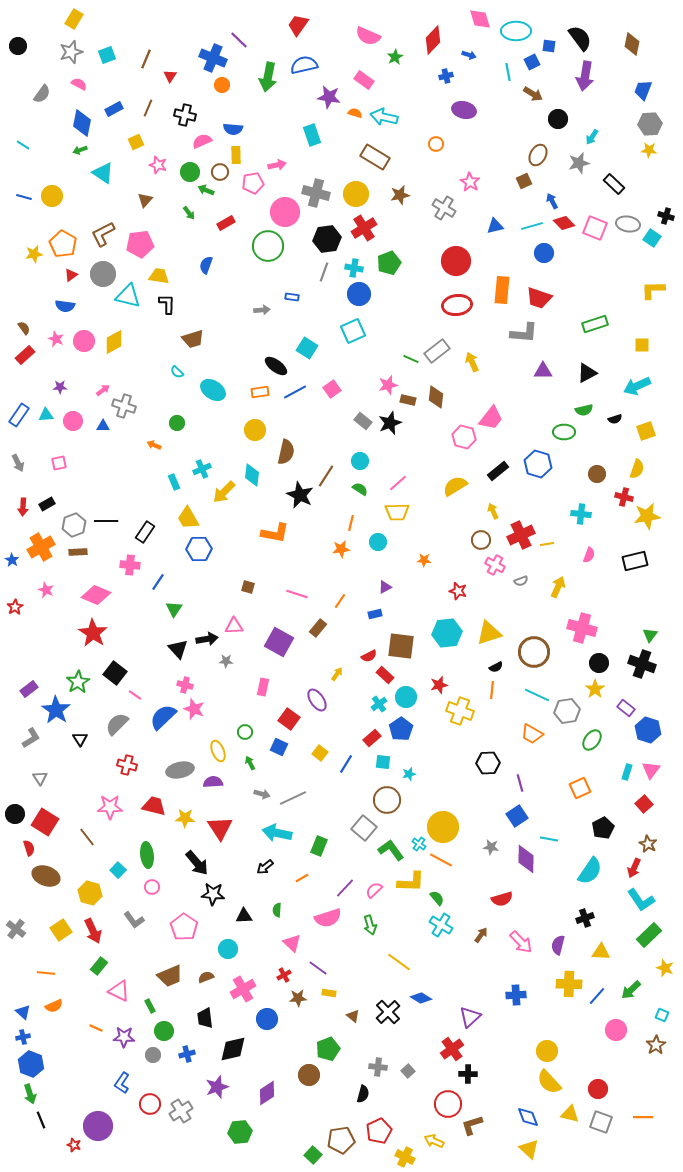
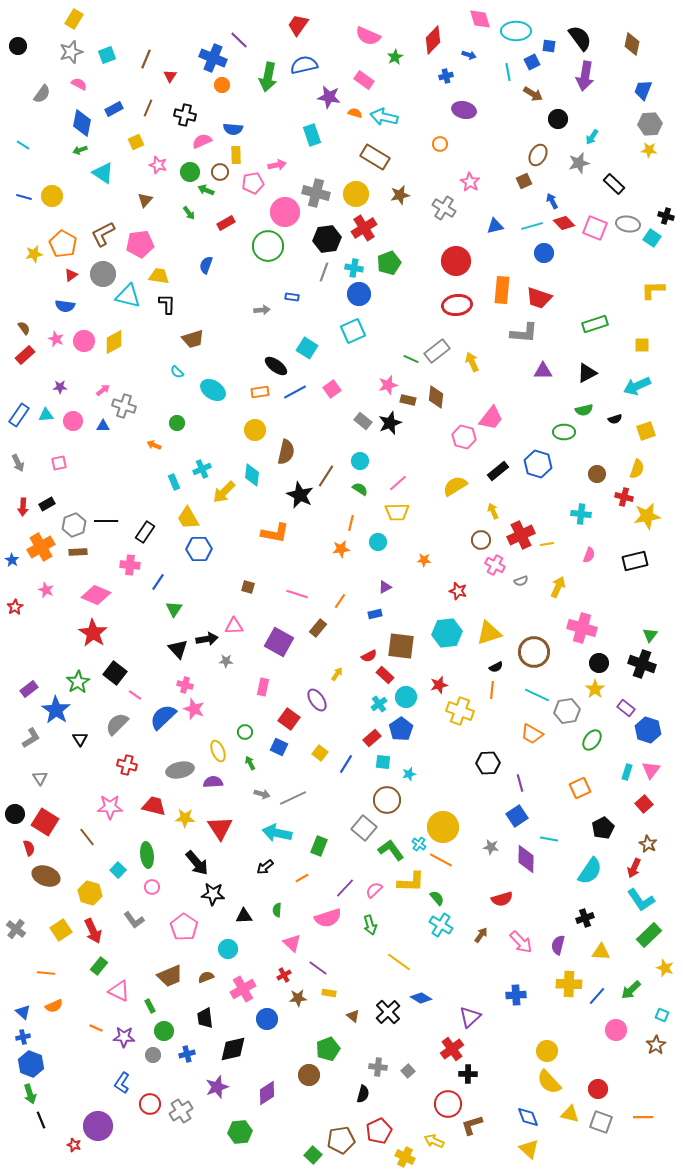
orange circle at (436, 144): moved 4 px right
